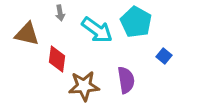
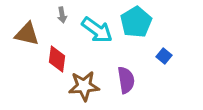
gray arrow: moved 2 px right, 2 px down
cyan pentagon: rotated 12 degrees clockwise
